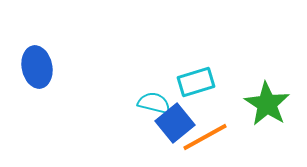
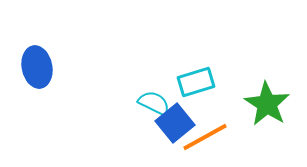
cyan semicircle: rotated 12 degrees clockwise
